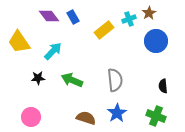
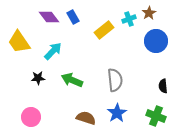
purple diamond: moved 1 px down
